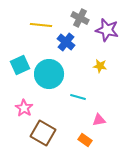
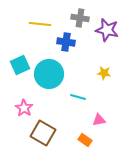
gray cross: rotated 18 degrees counterclockwise
yellow line: moved 1 px left, 1 px up
blue cross: rotated 30 degrees counterclockwise
yellow star: moved 4 px right, 7 px down
